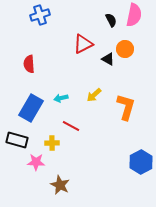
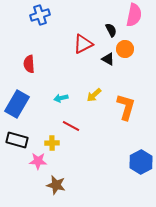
black semicircle: moved 10 px down
blue rectangle: moved 14 px left, 4 px up
pink star: moved 2 px right, 1 px up
brown star: moved 4 px left; rotated 12 degrees counterclockwise
